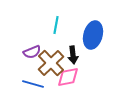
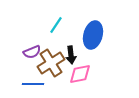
cyan line: rotated 24 degrees clockwise
black arrow: moved 2 px left
brown cross: rotated 12 degrees clockwise
pink diamond: moved 12 px right, 3 px up
blue line: rotated 15 degrees counterclockwise
